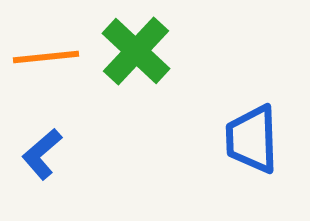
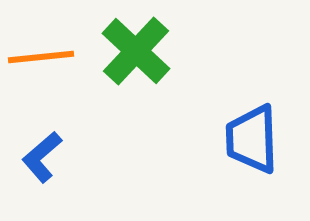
orange line: moved 5 px left
blue L-shape: moved 3 px down
